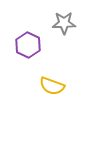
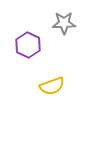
yellow semicircle: rotated 40 degrees counterclockwise
